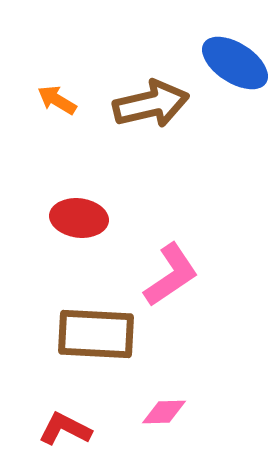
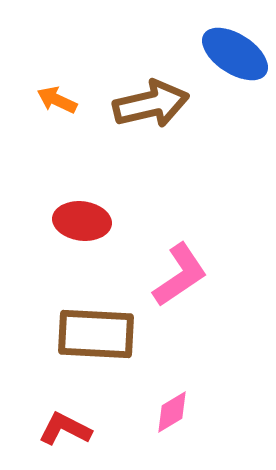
blue ellipse: moved 9 px up
orange arrow: rotated 6 degrees counterclockwise
red ellipse: moved 3 px right, 3 px down
pink L-shape: moved 9 px right
pink diamond: moved 8 px right; rotated 30 degrees counterclockwise
